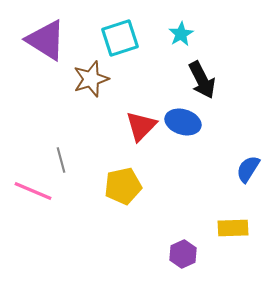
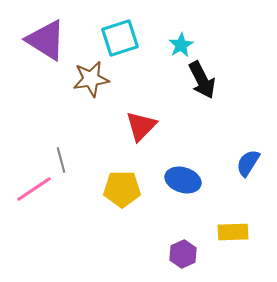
cyan star: moved 11 px down
brown star: rotated 9 degrees clockwise
blue ellipse: moved 58 px down
blue semicircle: moved 6 px up
yellow pentagon: moved 1 px left, 3 px down; rotated 12 degrees clockwise
pink line: moved 1 px right, 2 px up; rotated 57 degrees counterclockwise
yellow rectangle: moved 4 px down
